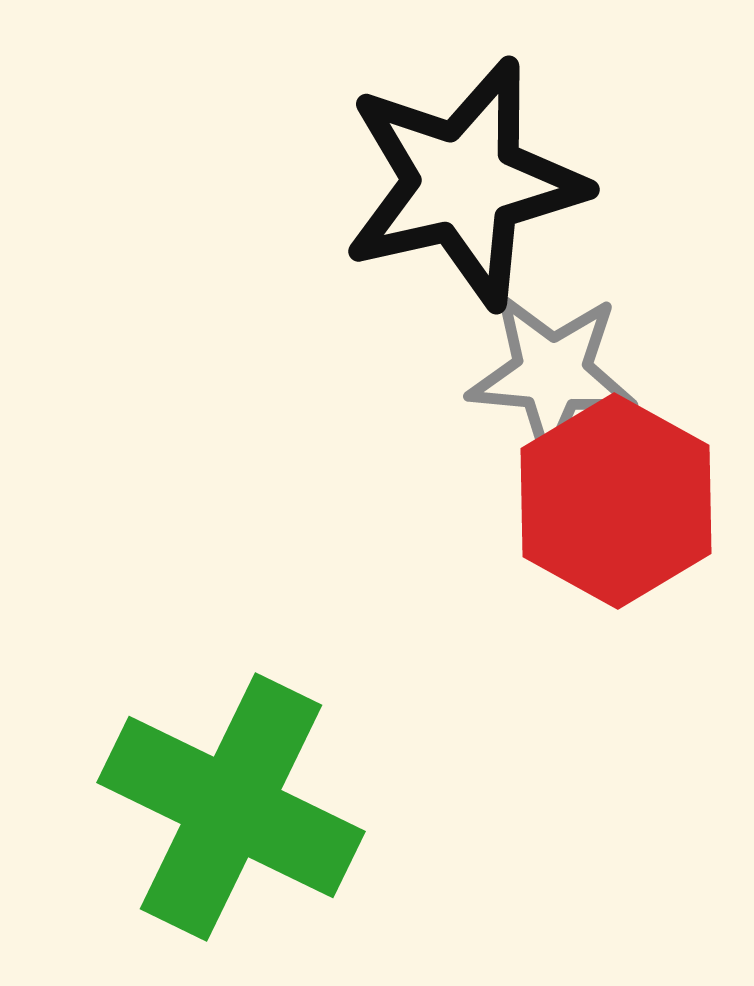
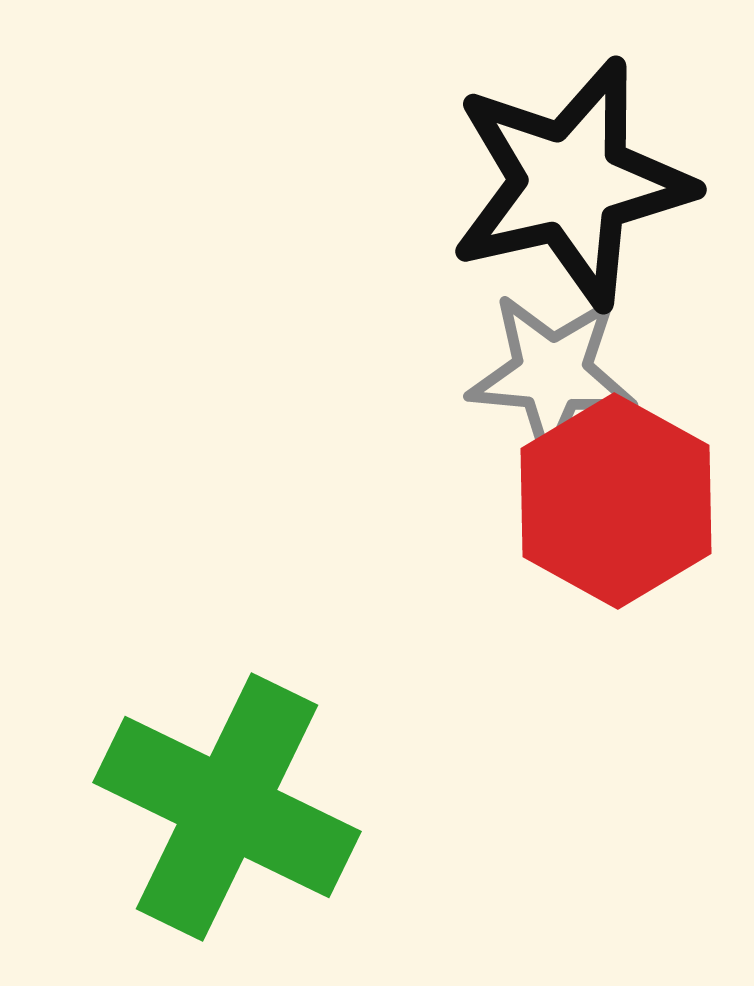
black star: moved 107 px right
green cross: moved 4 px left
